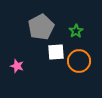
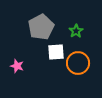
orange circle: moved 1 px left, 2 px down
